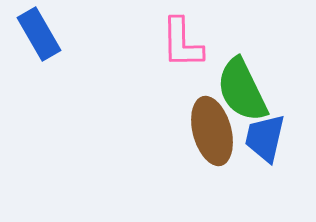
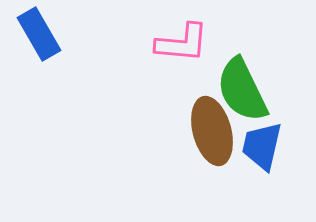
pink L-shape: rotated 84 degrees counterclockwise
blue trapezoid: moved 3 px left, 8 px down
